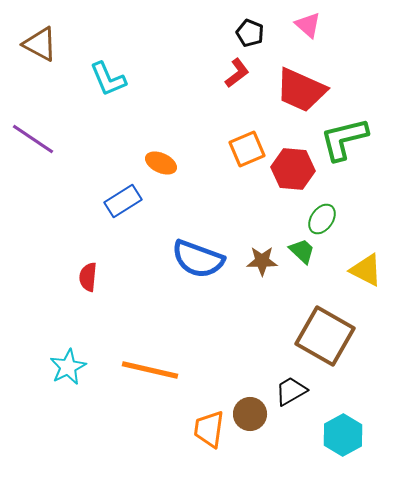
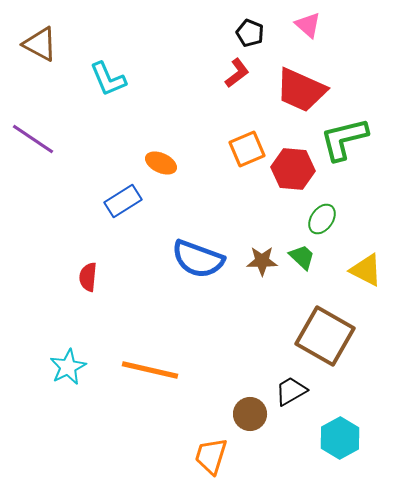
green trapezoid: moved 6 px down
orange trapezoid: moved 2 px right, 27 px down; rotated 9 degrees clockwise
cyan hexagon: moved 3 px left, 3 px down
